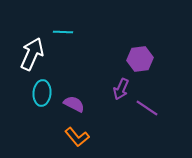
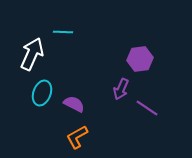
cyan ellipse: rotated 15 degrees clockwise
orange L-shape: rotated 100 degrees clockwise
